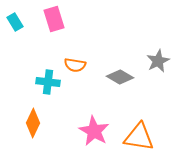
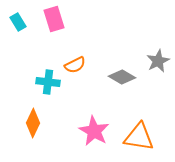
cyan rectangle: moved 3 px right
orange semicircle: rotated 35 degrees counterclockwise
gray diamond: moved 2 px right
